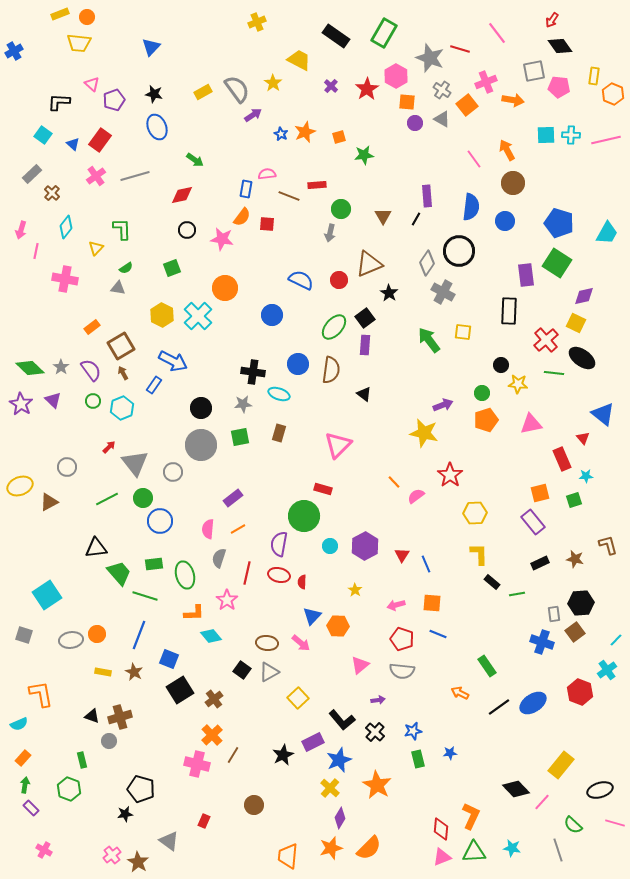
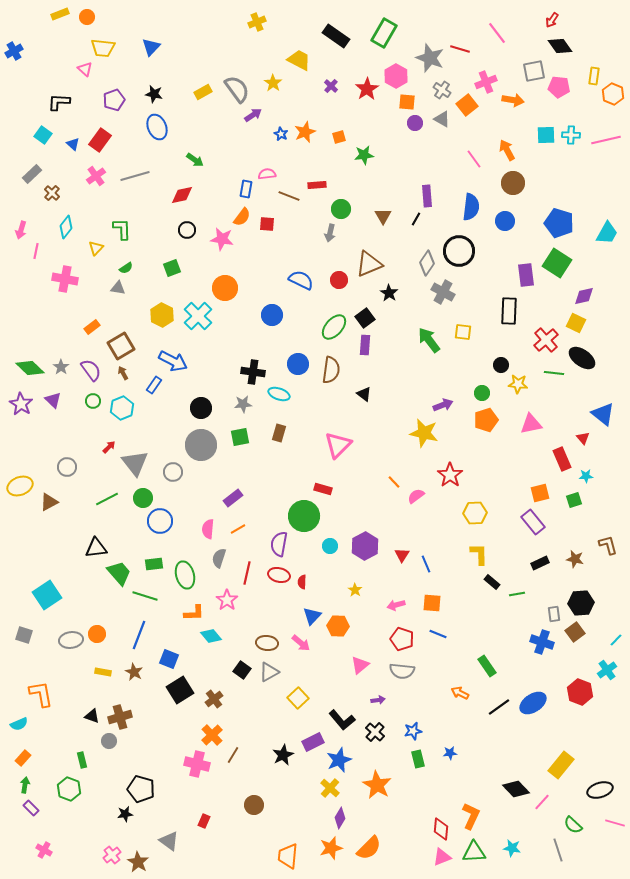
yellow trapezoid at (79, 43): moved 24 px right, 5 px down
pink triangle at (92, 84): moved 7 px left, 15 px up
